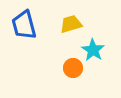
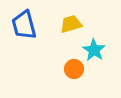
cyan star: moved 1 px right
orange circle: moved 1 px right, 1 px down
